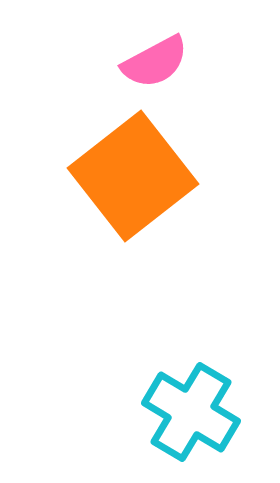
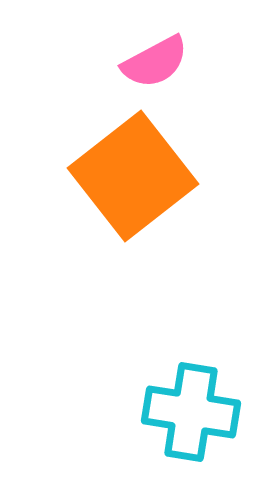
cyan cross: rotated 22 degrees counterclockwise
